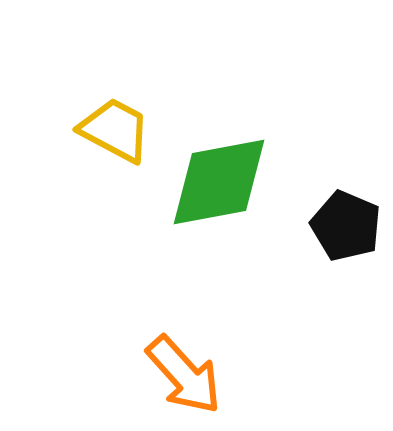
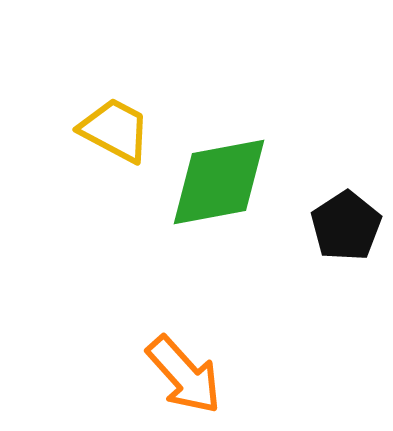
black pentagon: rotated 16 degrees clockwise
